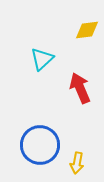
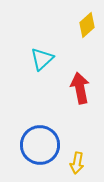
yellow diamond: moved 5 px up; rotated 35 degrees counterclockwise
red arrow: rotated 12 degrees clockwise
